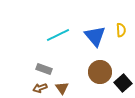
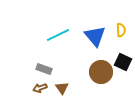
brown circle: moved 1 px right
black square: moved 21 px up; rotated 24 degrees counterclockwise
